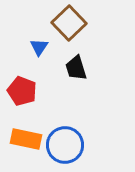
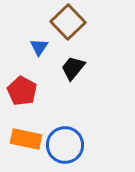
brown square: moved 1 px left, 1 px up
black trapezoid: moved 3 px left; rotated 56 degrees clockwise
red pentagon: rotated 8 degrees clockwise
